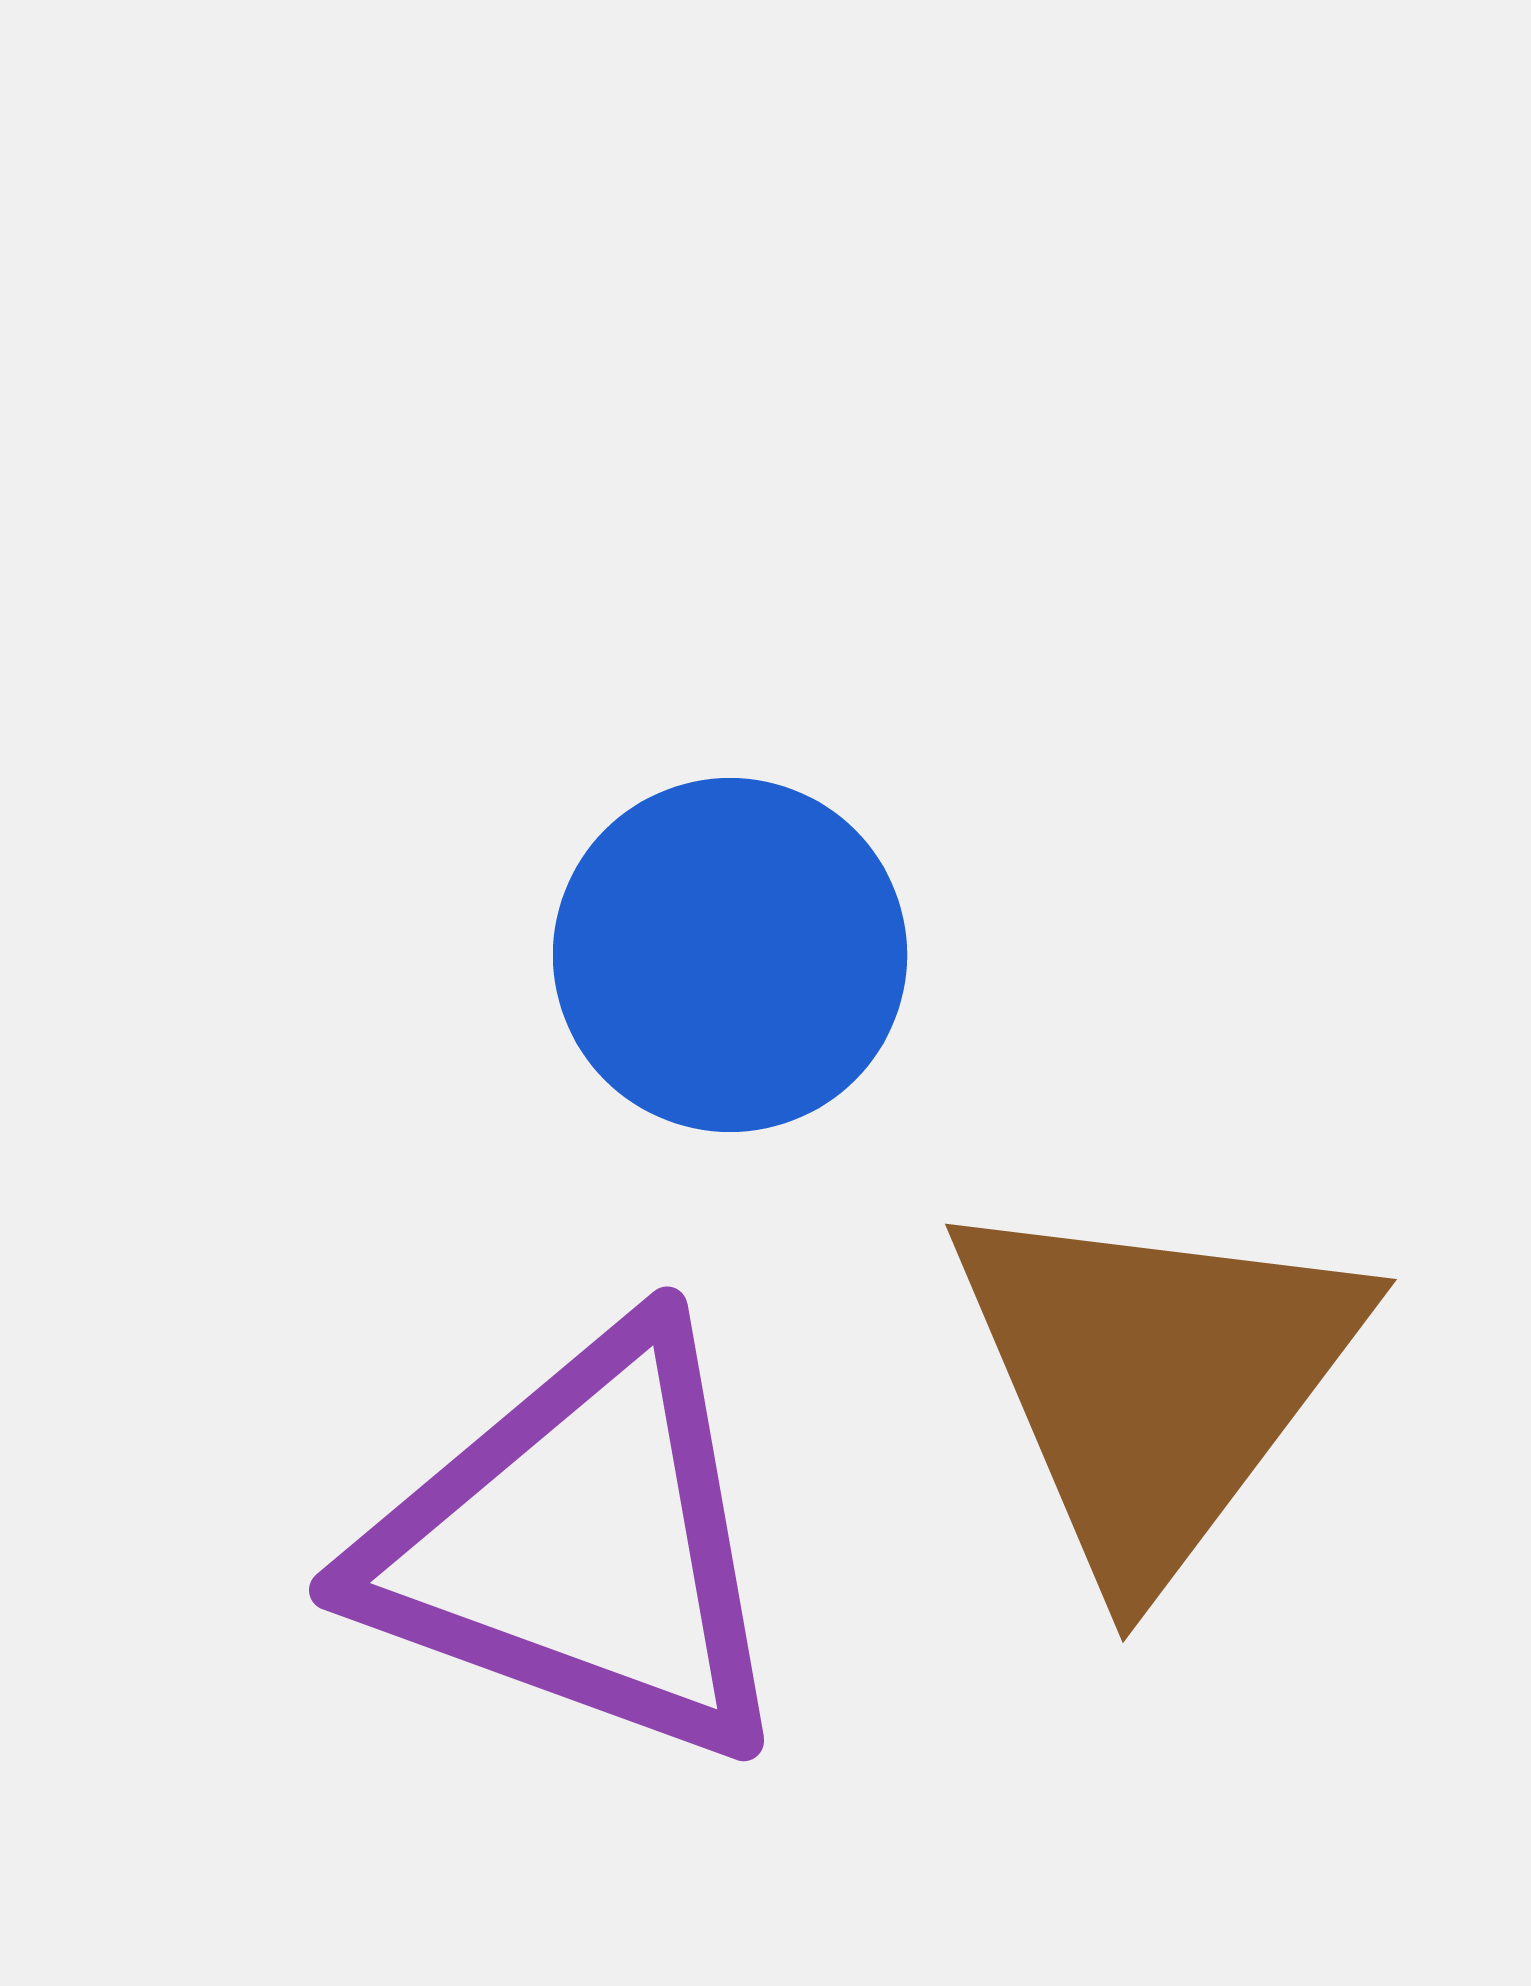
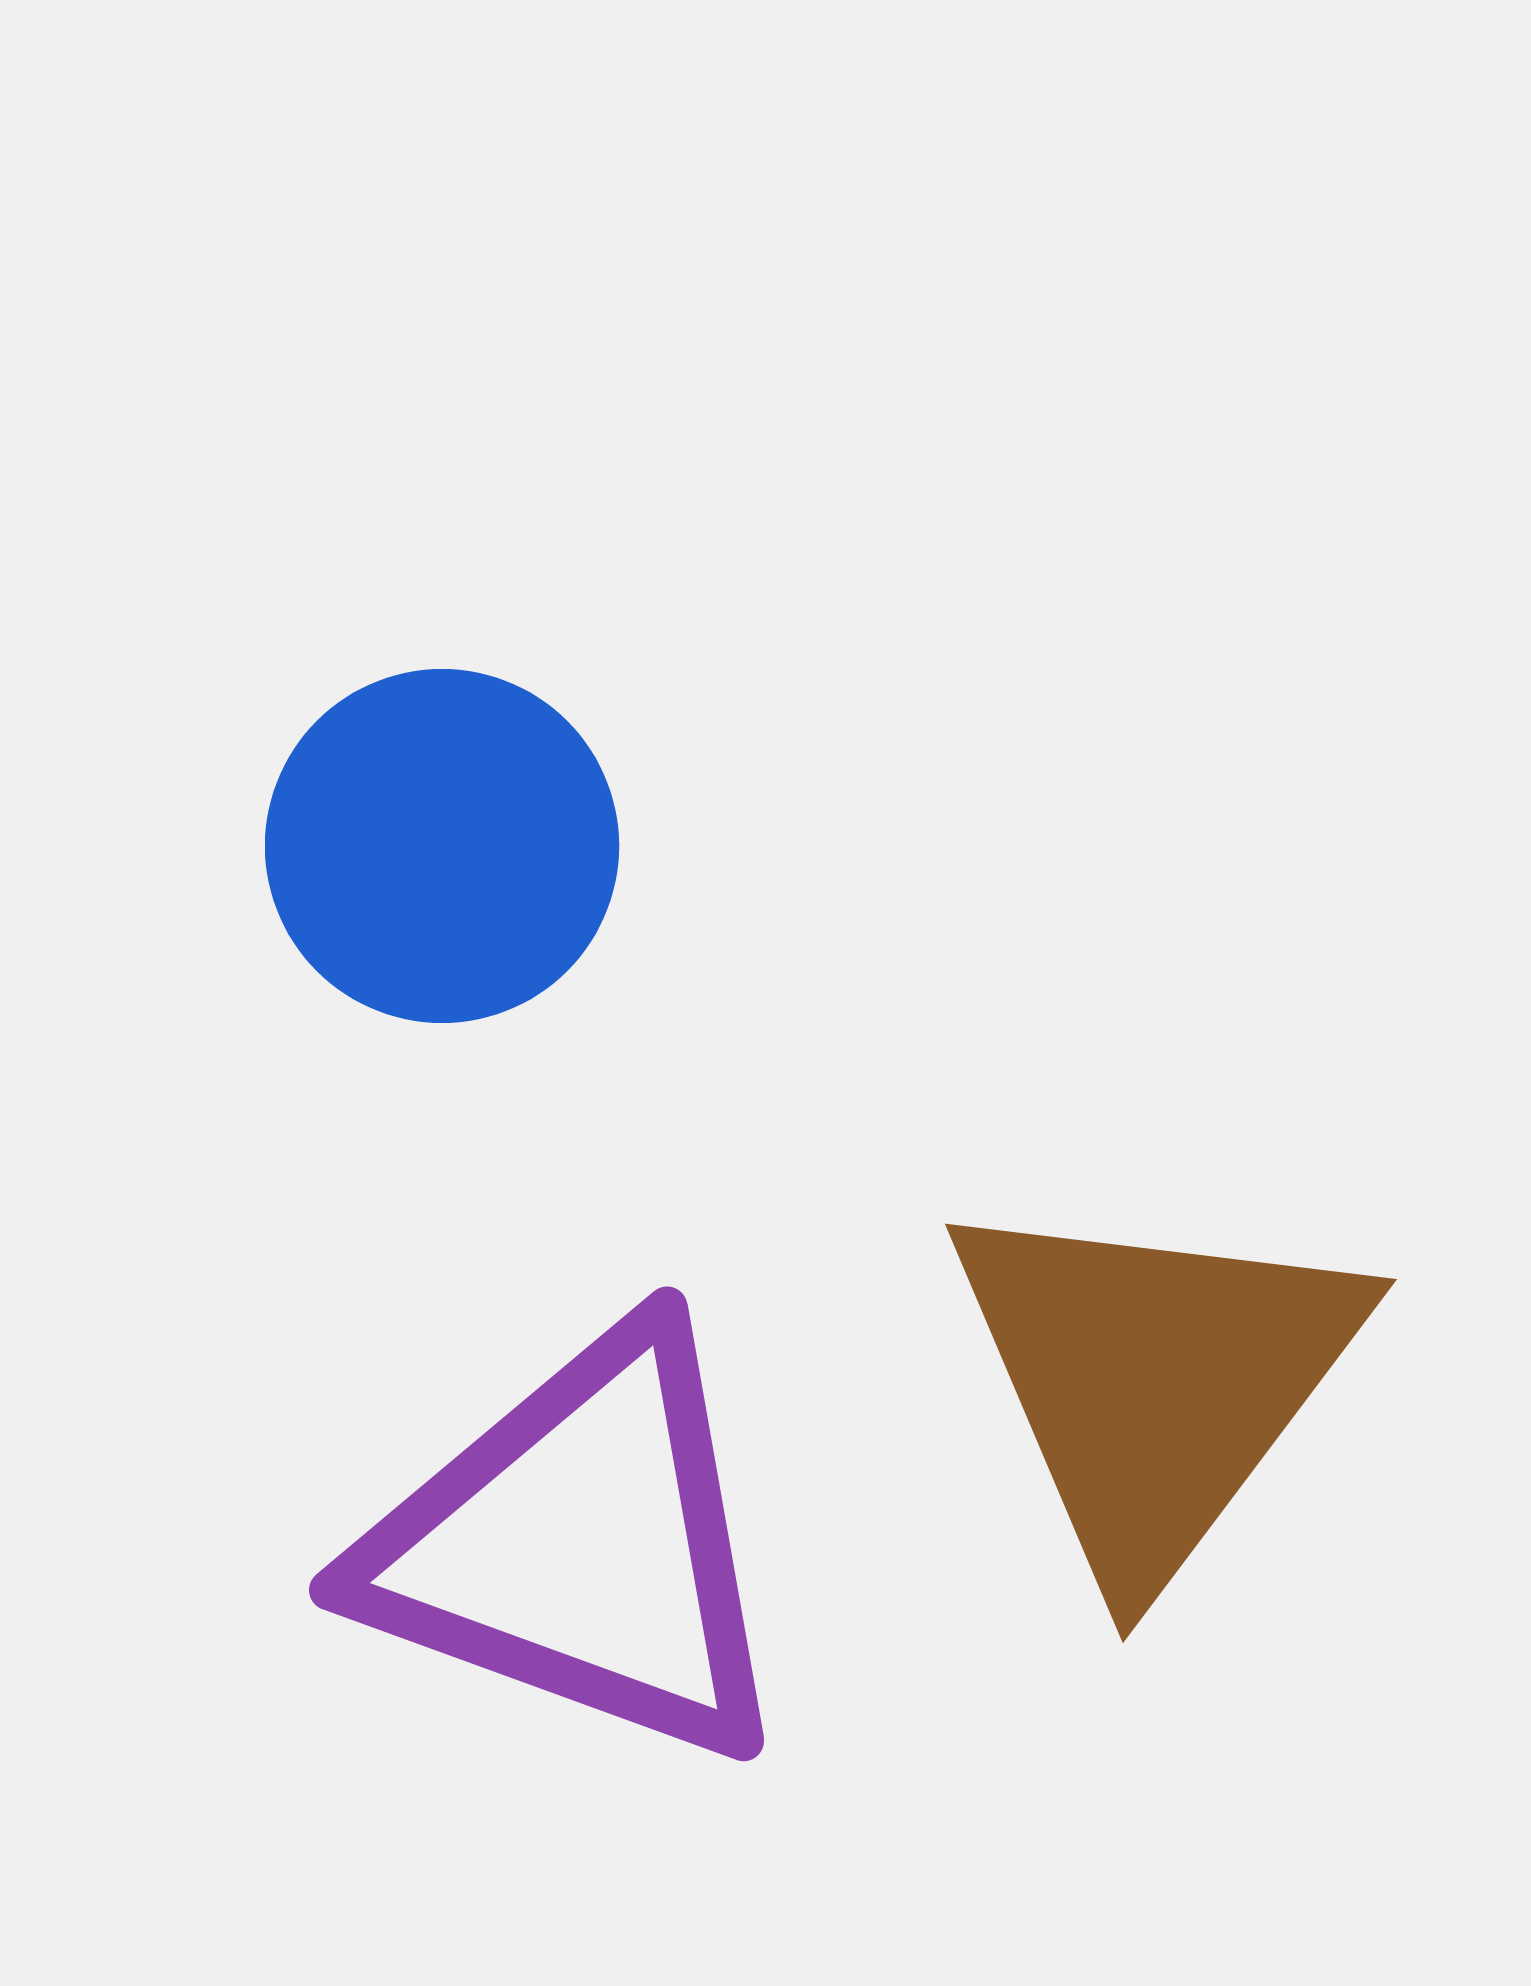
blue circle: moved 288 px left, 109 px up
